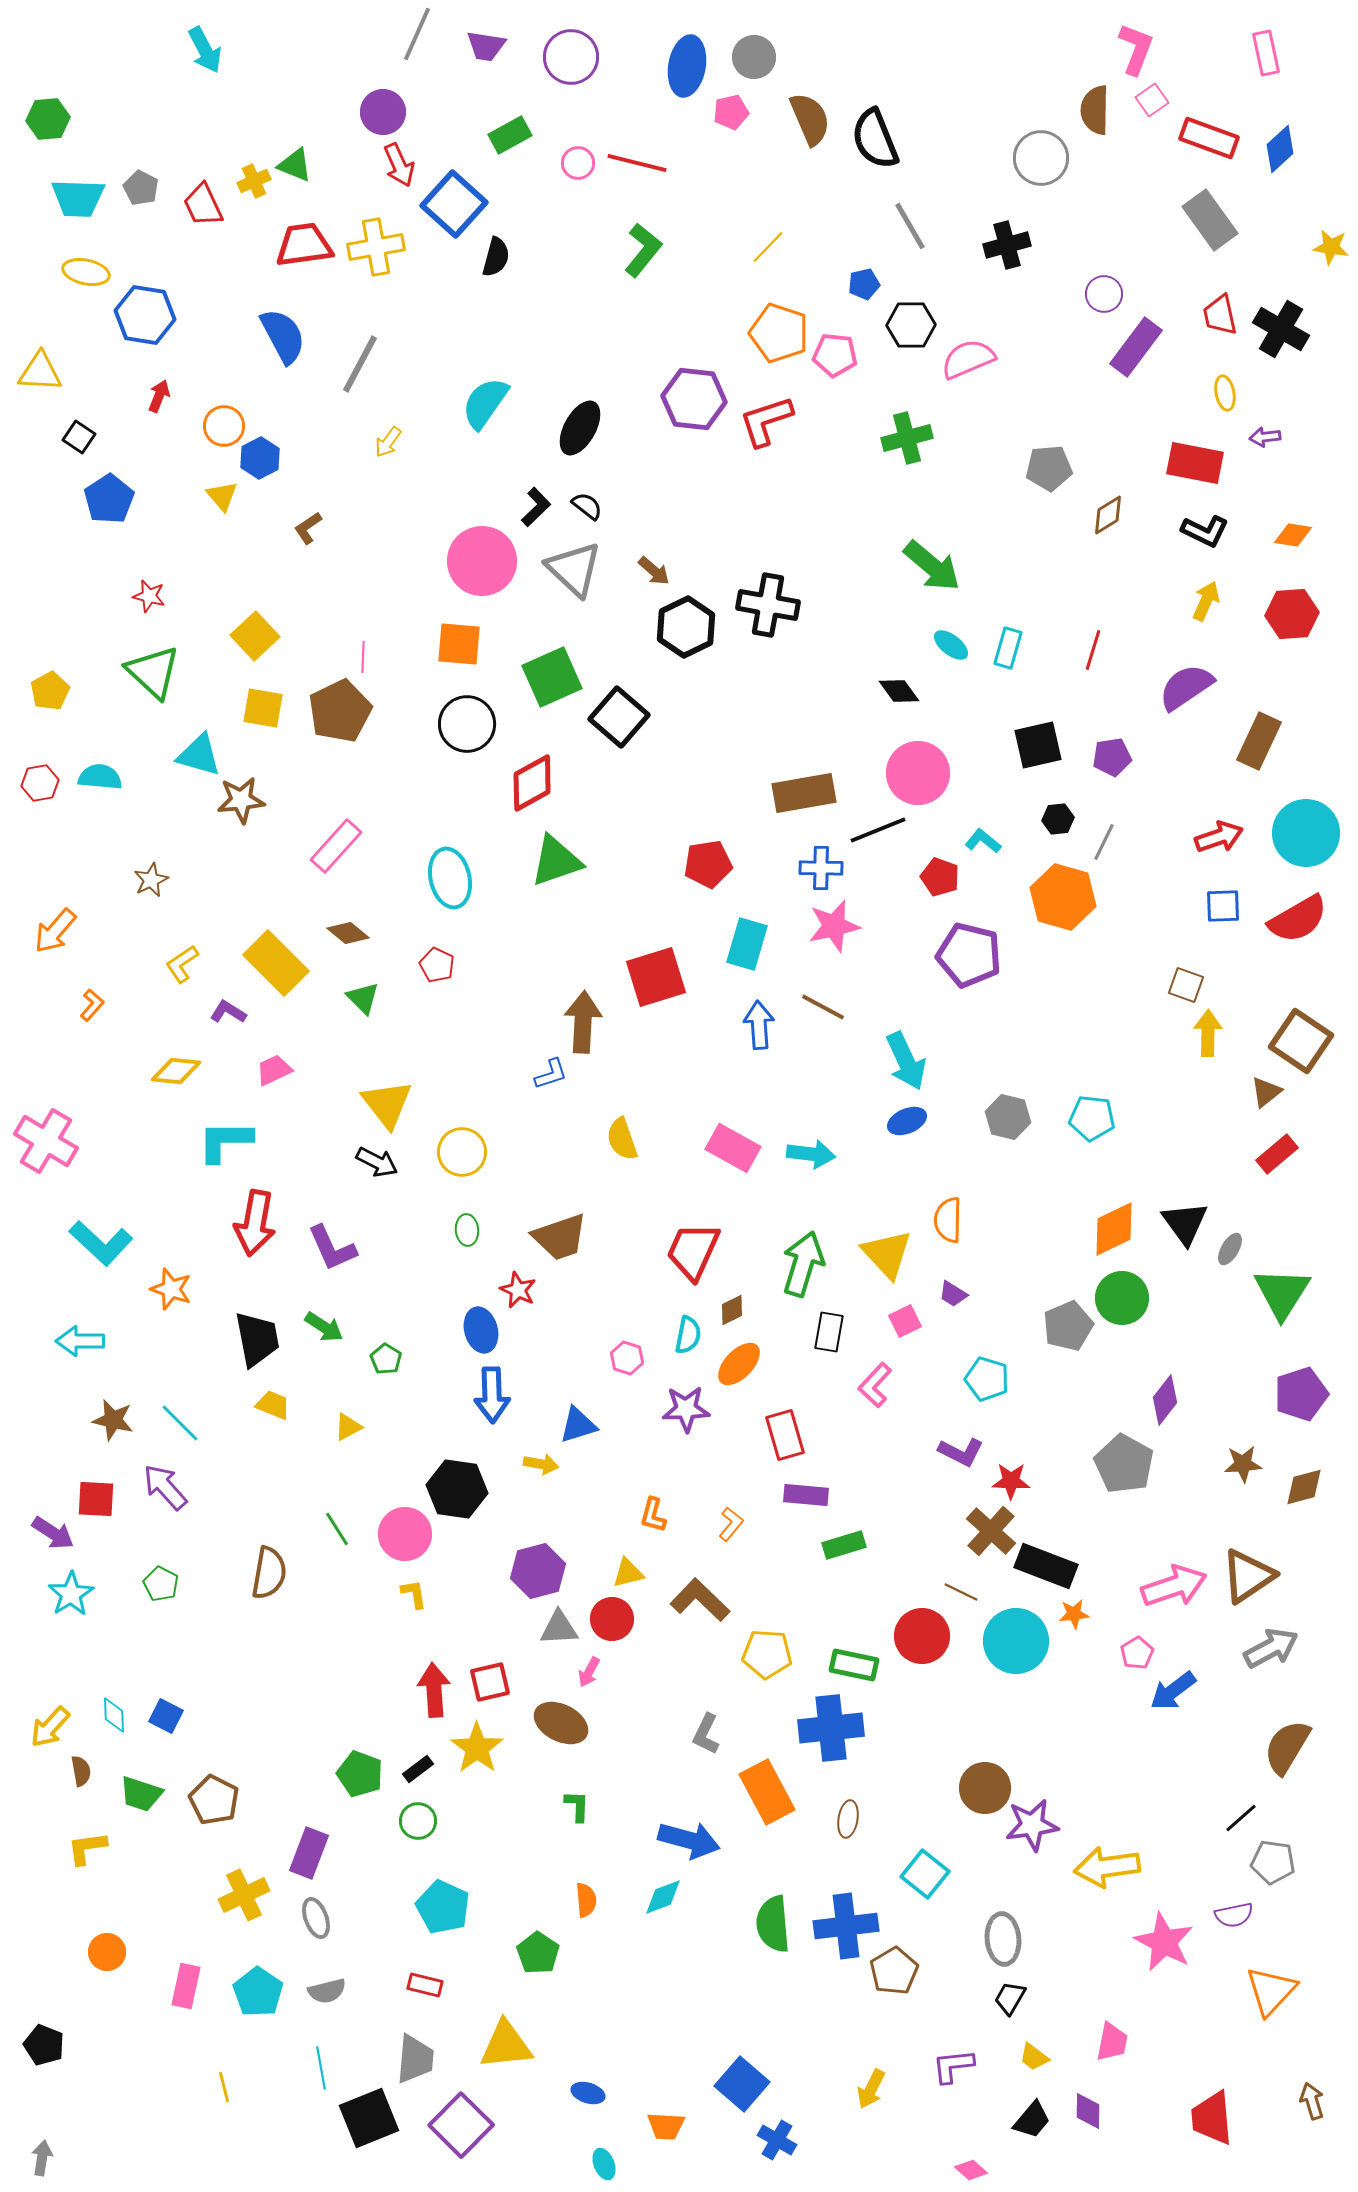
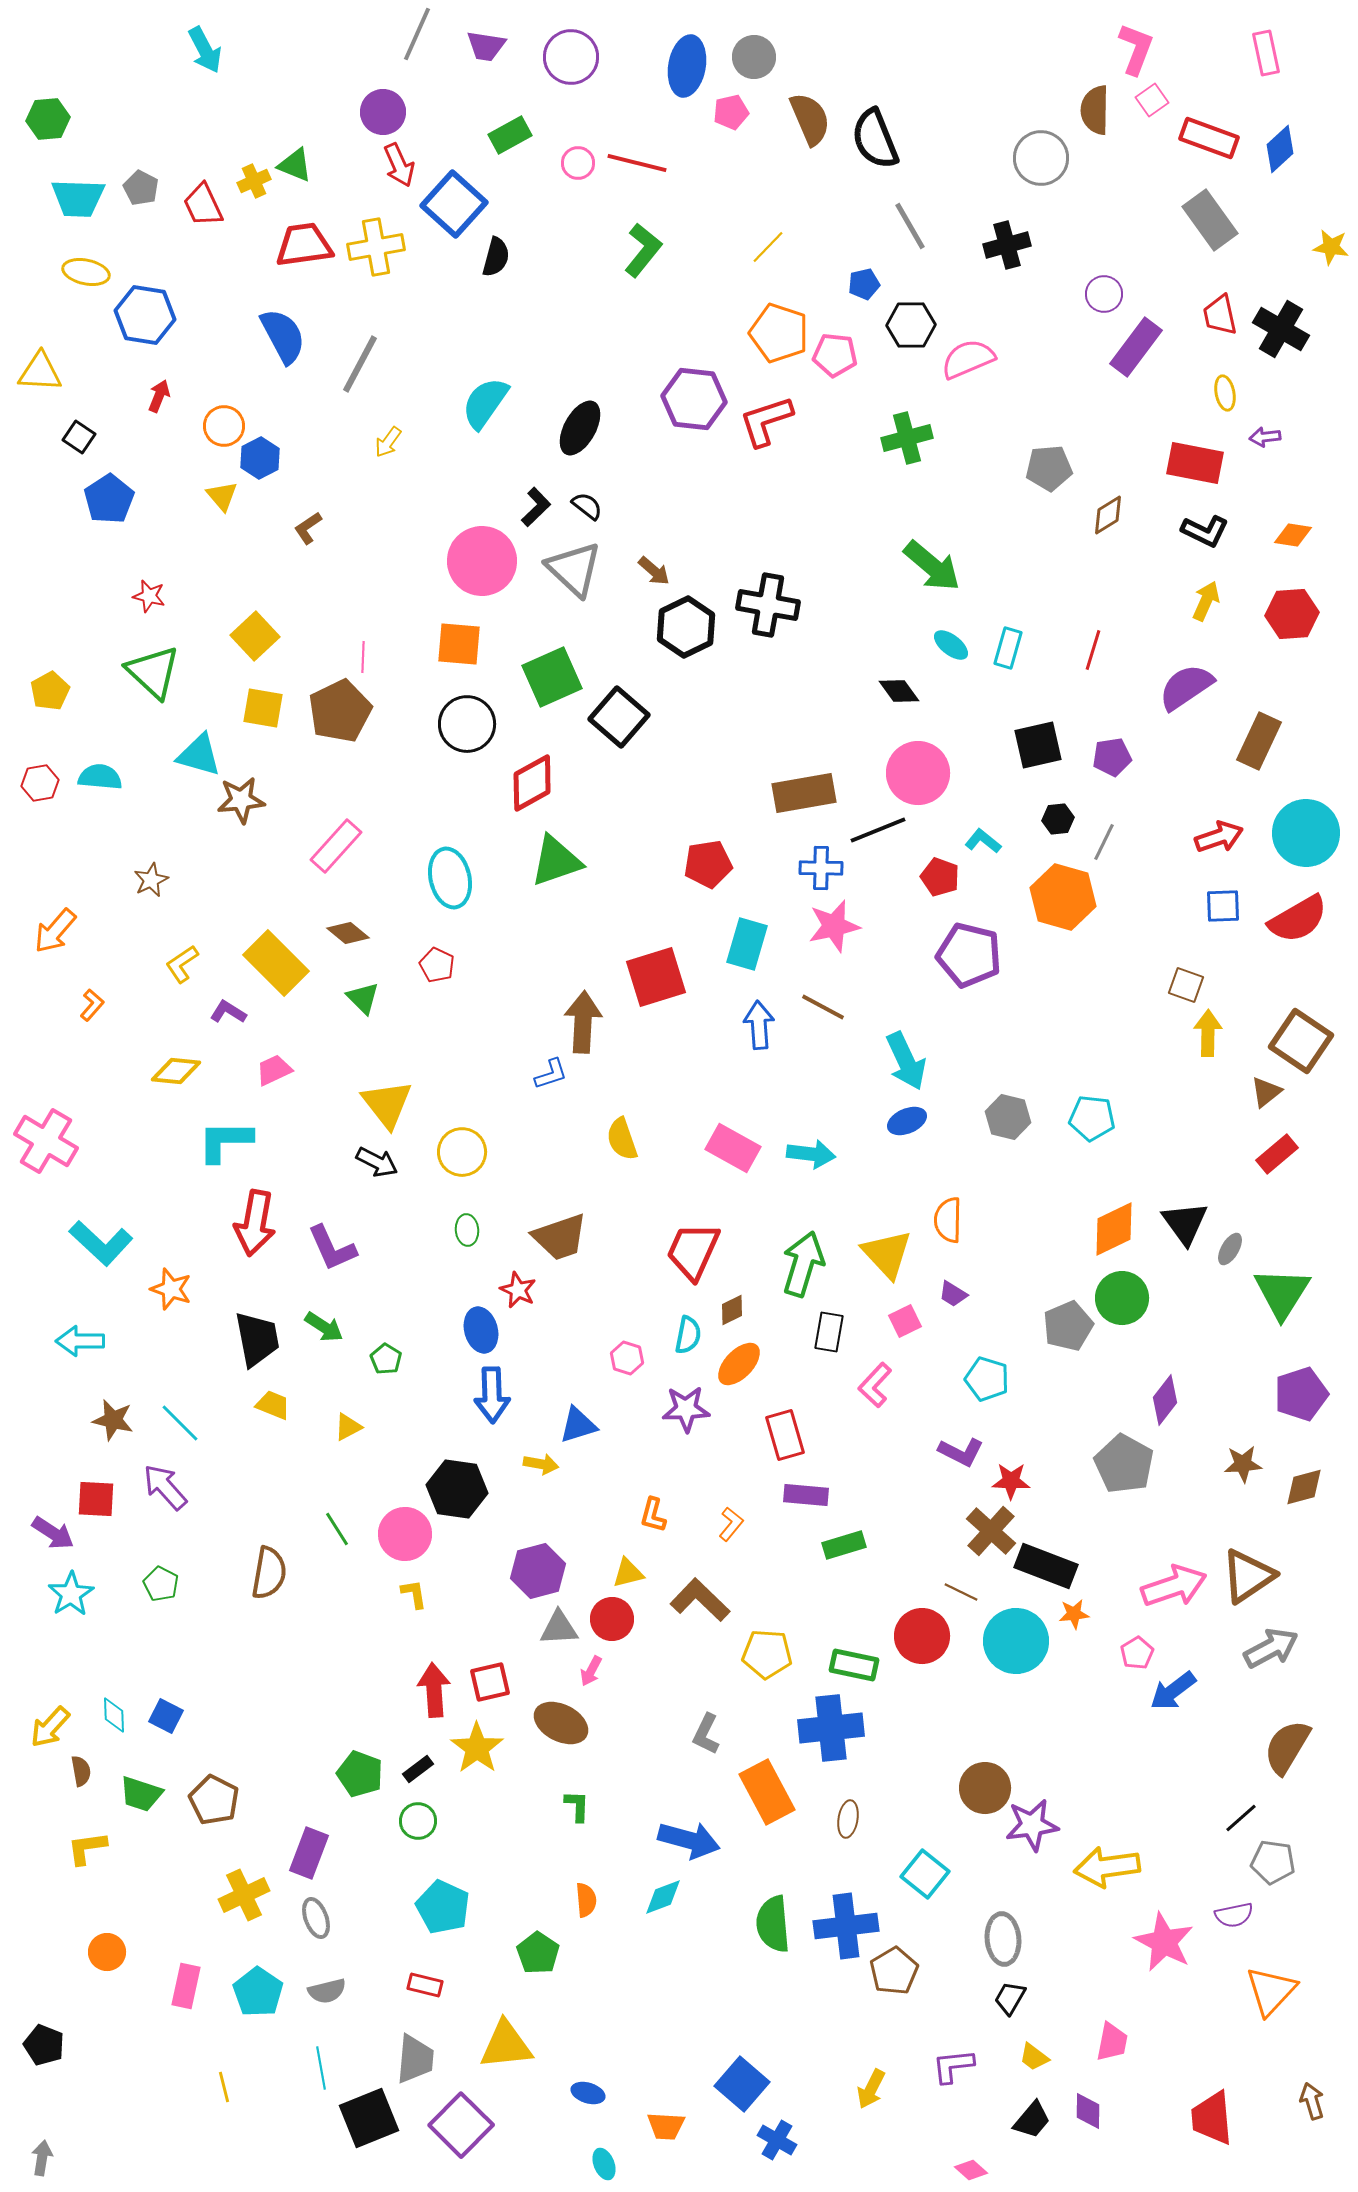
pink arrow at (589, 1672): moved 2 px right, 1 px up
